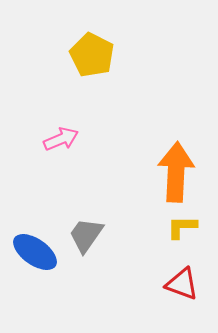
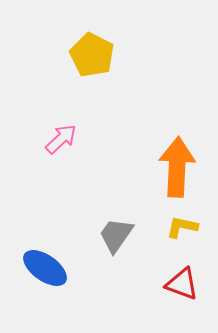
pink arrow: rotated 20 degrees counterclockwise
orange arrow: moved 1 px right, 5 px up
yellow L-shape: rotated 12 degrees clockwise
gray trapezoid: moved 30 px right
blue ellipse: moved 10 px right, 16 px down
